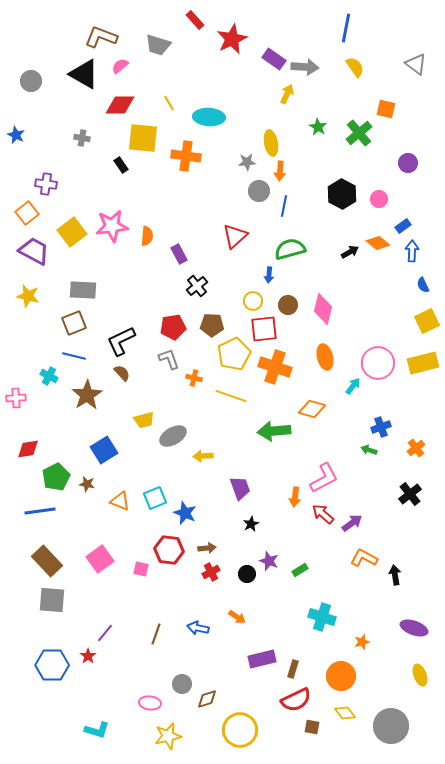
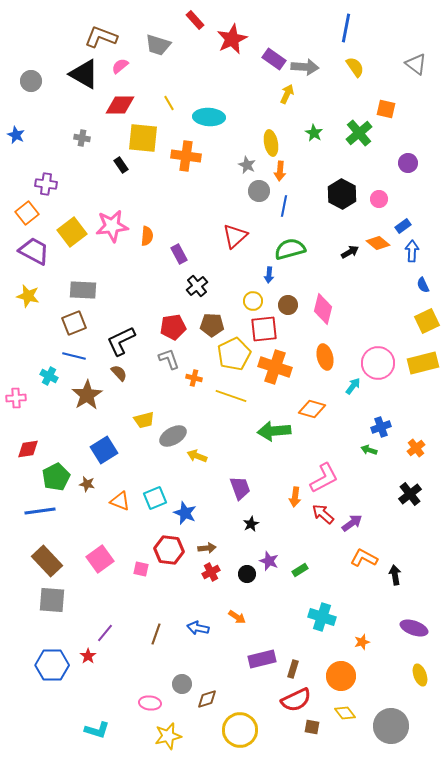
green star at (318, 127): moved 4 px left, 6 px down
gray star at (247, 162): moved 3 px down; rotated 30 degrees clockwise
brown semicircle at (122, 373): moved 3 px left
yellow arrow at (203, 456): moved 6 px left; rotated 24 degrees clockwise
